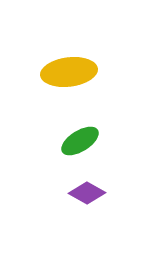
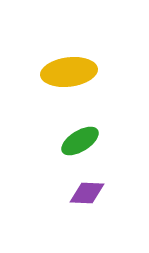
purple diamond: rotated 27 degrees counterclockwise
